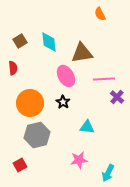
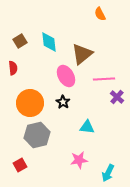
brown triangle: moved 1 px down; rotated 30 degrees counterclockwise
